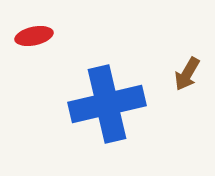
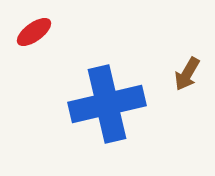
red ellipse: moved 4 px up; rotated 24 degrees counterclockwise
